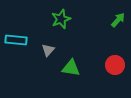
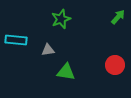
green arrow: moved 3 px up
gray triangle: rotated 40 degrees clockwise
green triangle: moved 5 px left, 4 px down
